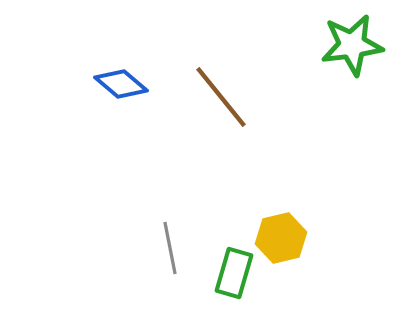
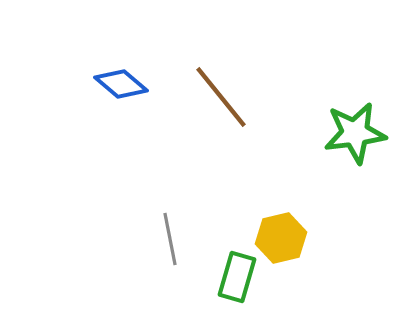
green star: moved 3 px right, 88 px down
gray line: moved 9 px up
green rectangle: moved 3 px right, 4 px down
